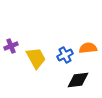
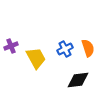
orange semicircle: rotated 78 degrees clockwise
blue cross: moved 6 px up
